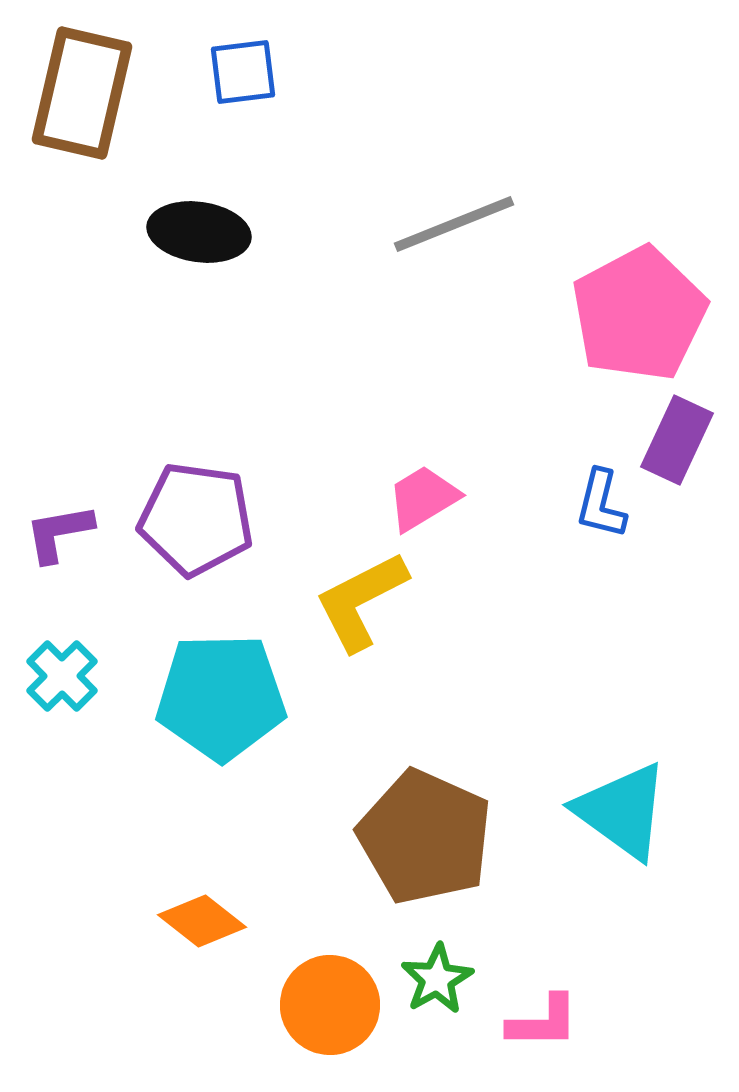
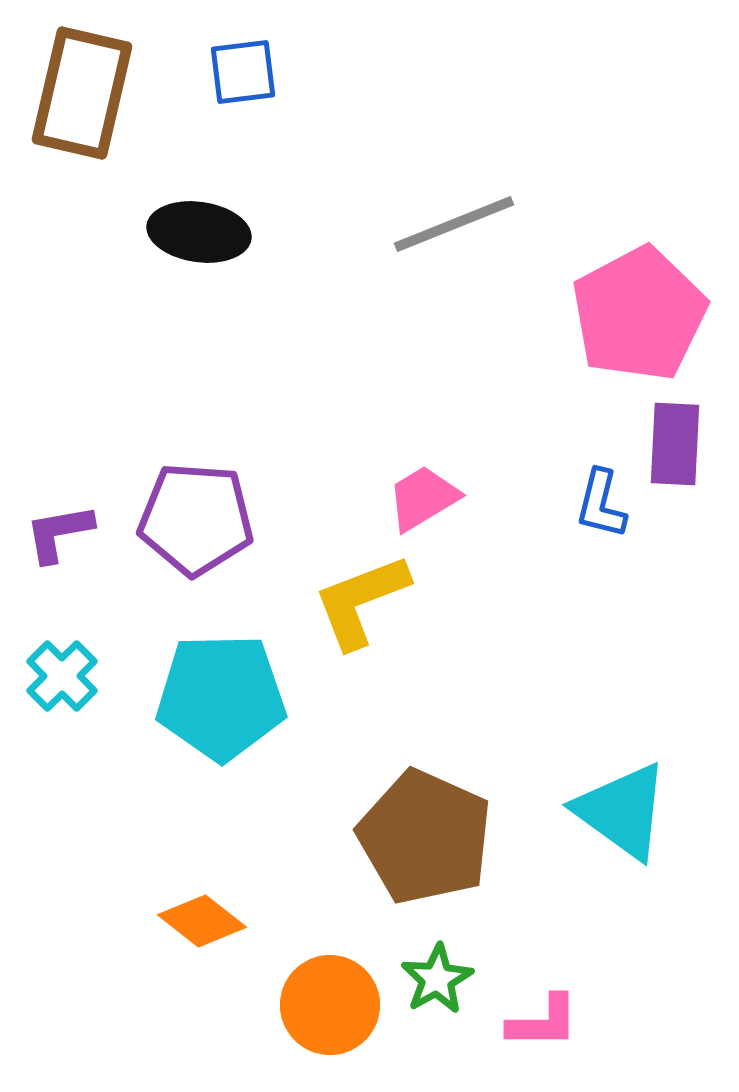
purple rectangle: moved 2 px left, 4 px down; rotated 22 degrees counterclockwise
purple pentagon: rotated 4 degrees counterclockwise
yellow L-shape: rotated 6 degrees clockwise
